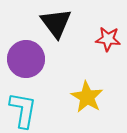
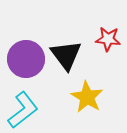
black triangle: moved 10 px right, 32 px down
cyan L-shape: rotated 42 degrees clockwise
